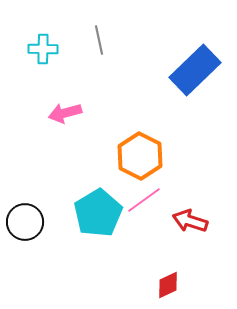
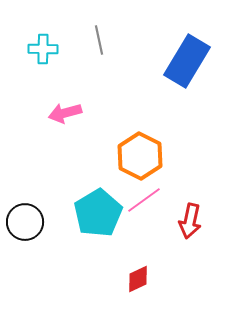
blue rectangle: moved 8 px left, 9 px up; rotated 15 degrees counterclockwise
red arrow: rotated 96 degrees counterclockwise
red diamond: moved 30 px left, 6 px up
